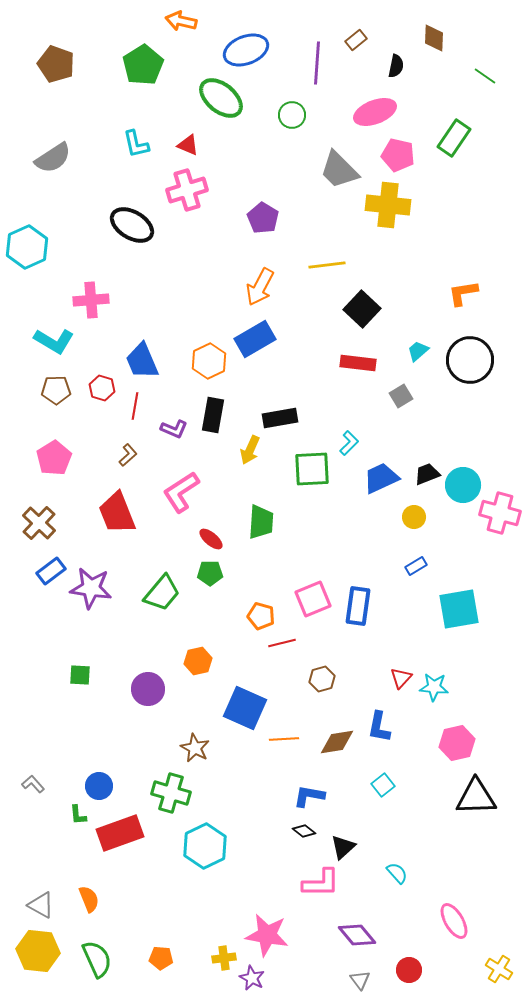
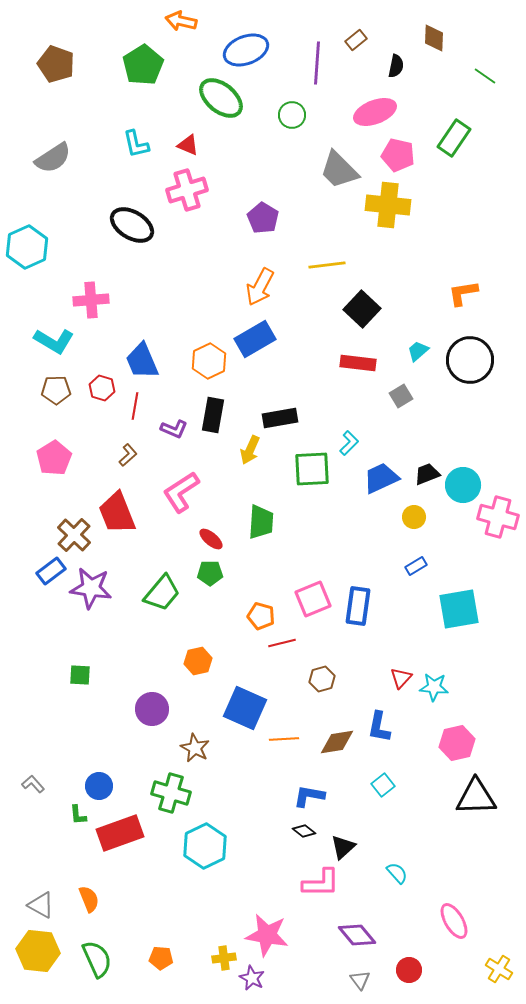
pink cross at (500, 513): moved 2 px left, 4 px down
brown cross at (39, 523): moved 35 px right, 12 px down
purple circle at (148, 689): moved 4 px right, 20 px down
